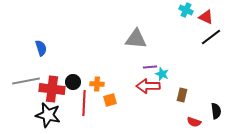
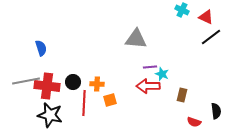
cyan cross: moved 4 px left
red cross: moved 5 px left, 3 px up
black star: moved 2 px right
